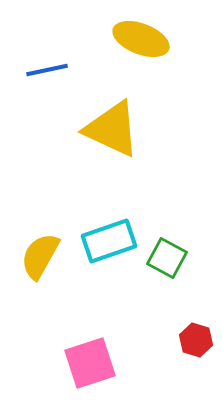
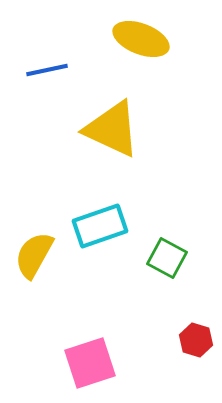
cyan rectangle: moved 9 px left, 15 px up
yellow semicircle: moved 6 px left, 1 px up
